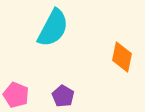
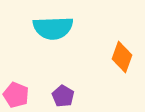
cyan semicircle: rotated 60 degrees clockwise
orange diamond: rotated 8 degrees clockwise
